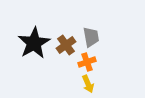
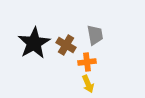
gray trapezoid: moved 4 px right, 2 px up
brown cross: rotated 24 degrees counterclockwise
orange cross: rotated 12 degrees clockwise
